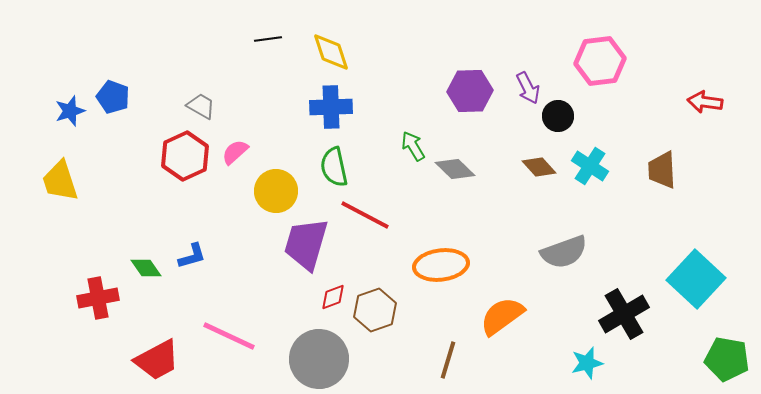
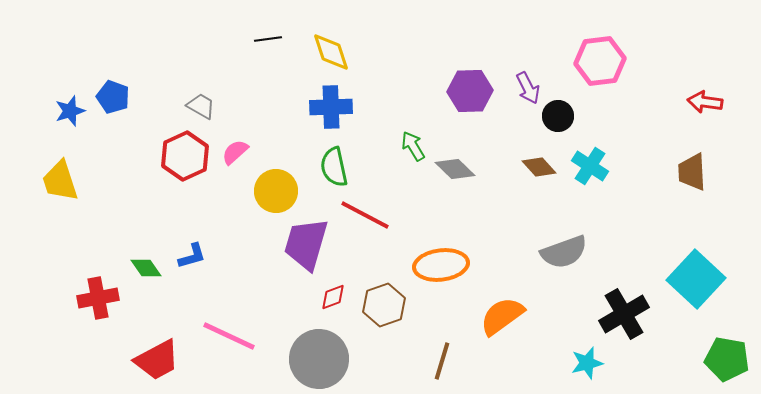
brown trapezoid: moved 30 px right, 2 px down
brown hexagon: moved 9 px right, 5 px up
brown line: moved 6 px left, 1 px down
